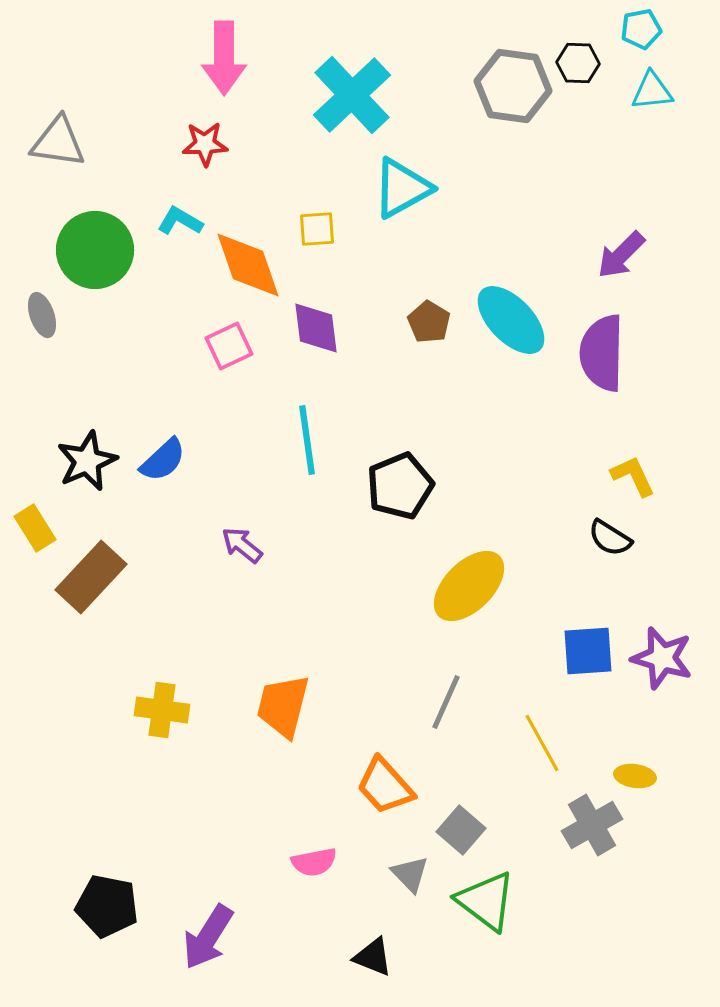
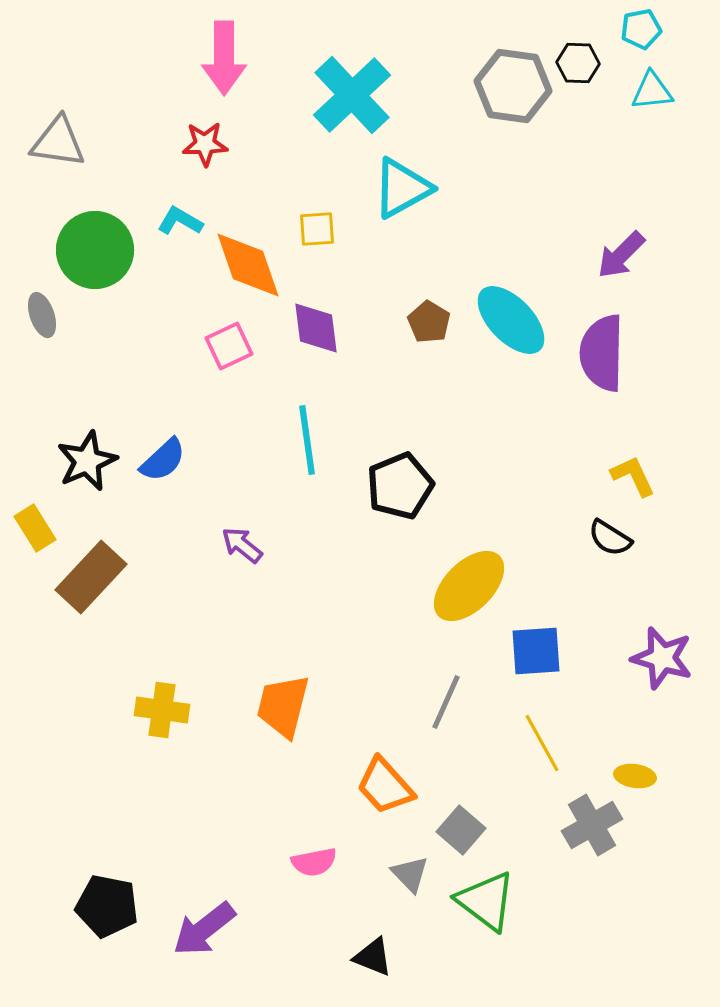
blue square at (588, 651): moved 52 px left
purple arrow at (208, 937): moved 4 px left, 8 px up; rotated 20 degrees clockwise
